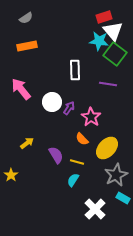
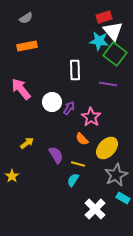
yellow line: moved 1 px right, 2 px down
yellow star: moved 1 px right, 1 px down
